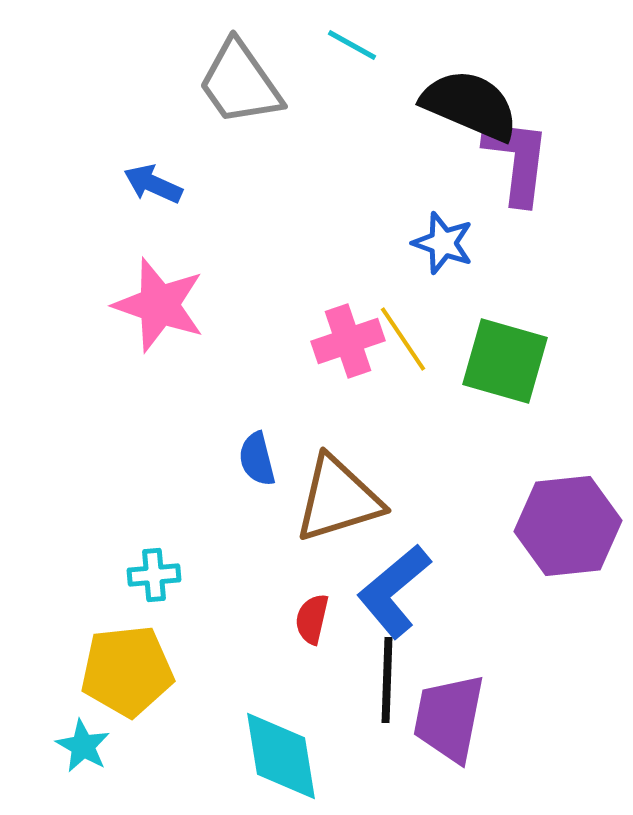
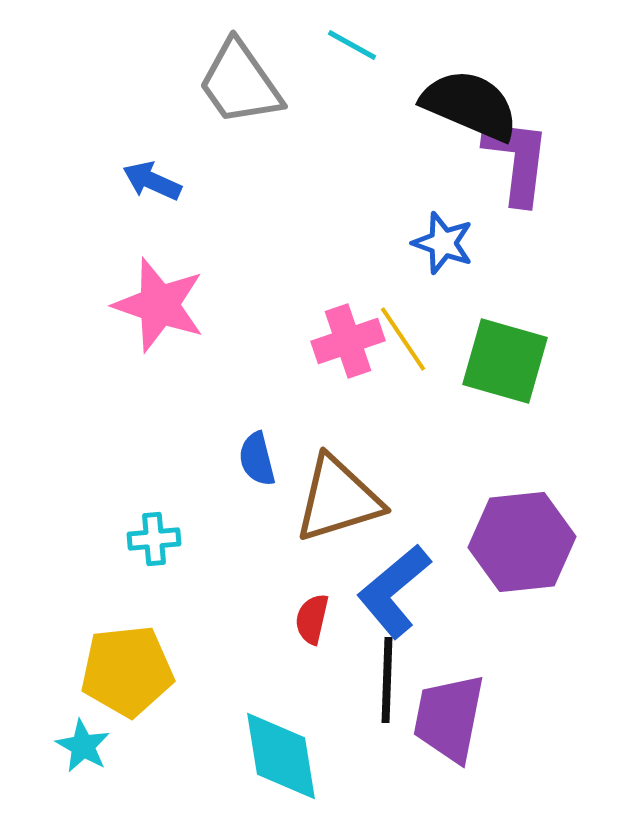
blue arrow: moved 1 px left, 3 px up
purple hexagon: moved 46 px left, 16 px down
cyan cross: moved 36 px up
